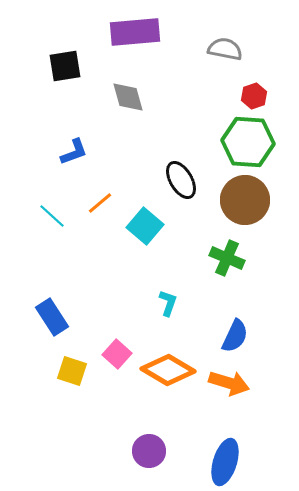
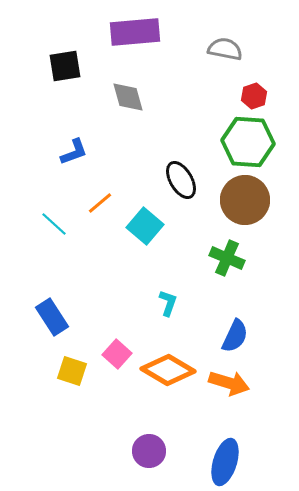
cyan line: moved 2 px right, 8 px down
